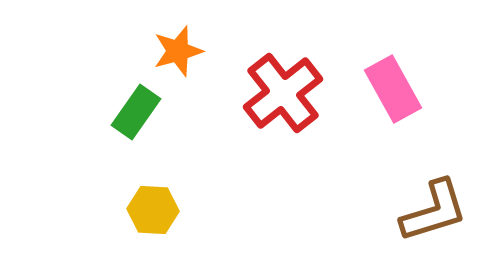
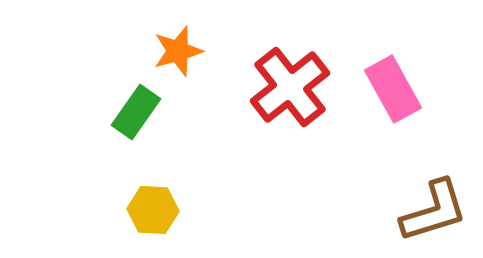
red cross: moved 7 px right, 6 px up
